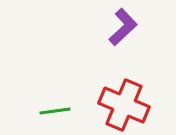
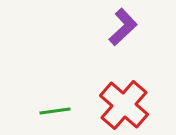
red cross: rotated 18 degrees clockwise
